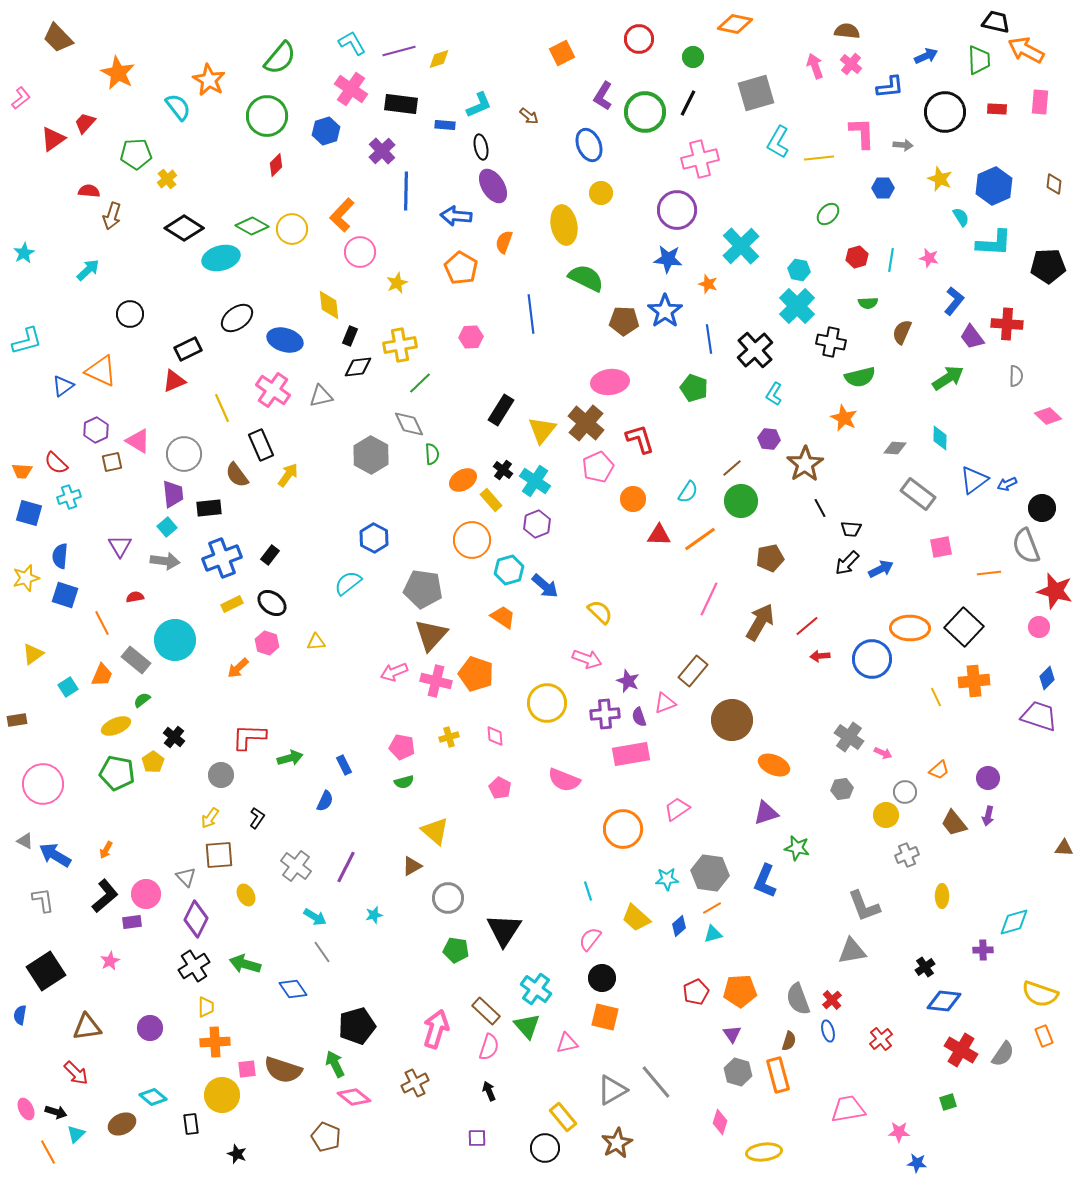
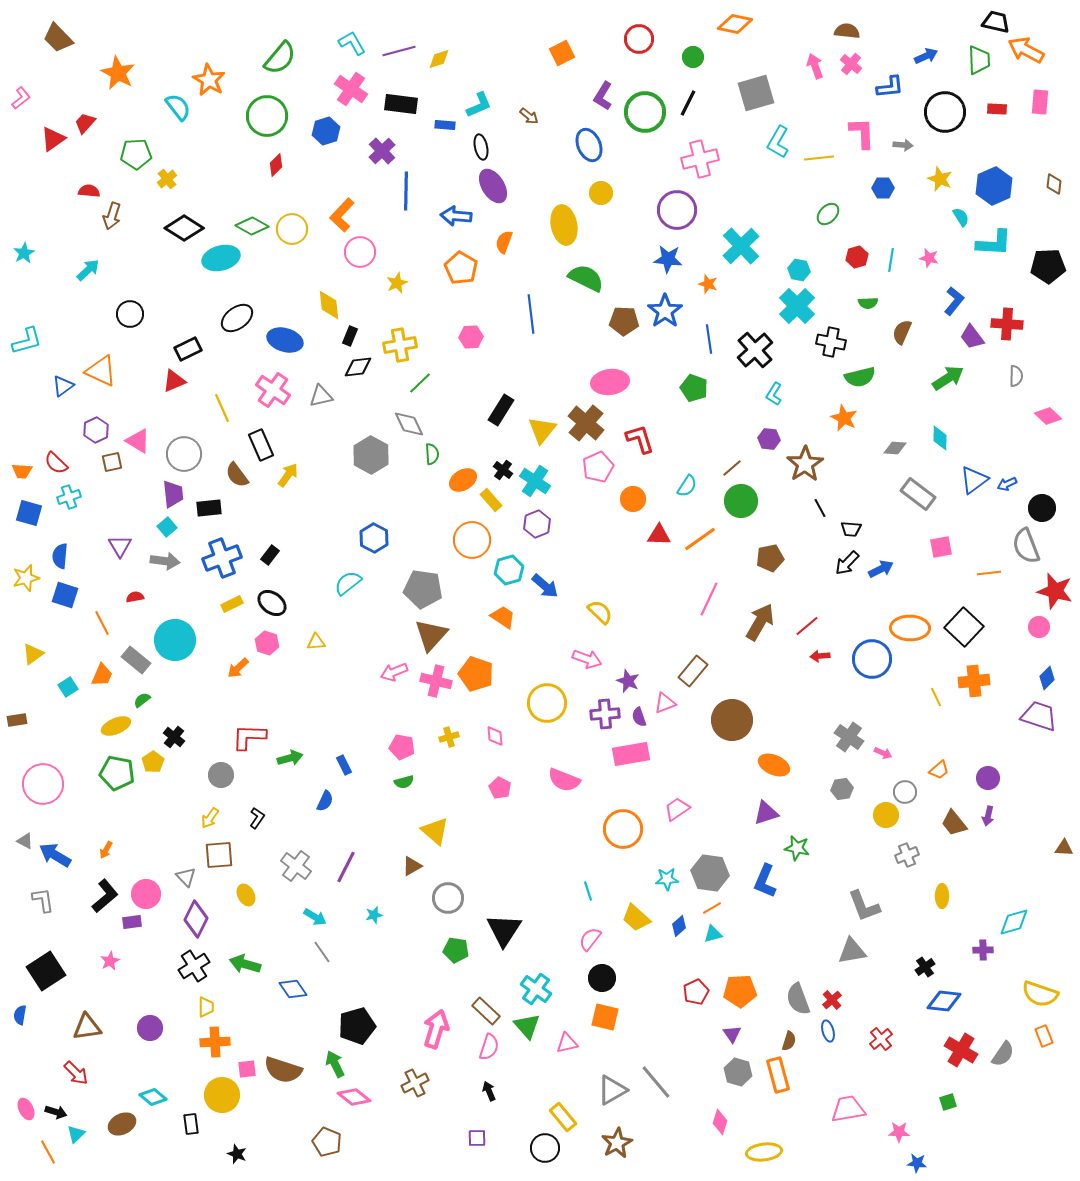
cyan semicircle at (688, 492): moved 1 px left, 6 px up
brown pentagon at (326, 1137): moved 1 px right, 5 px down
